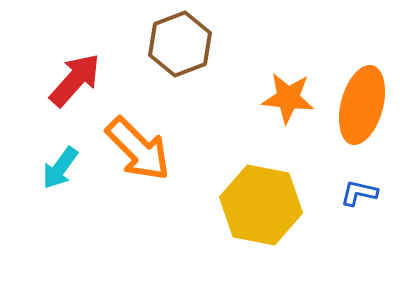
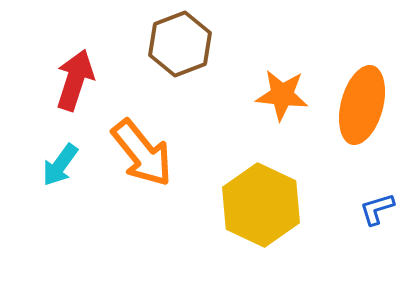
red arrow: rotated 24 degrees counterclockwise
orange star: moved 6 px left, 3 px up
orange arrow: moved 4 px right, 4 px down; rotated 6 degrees clockwise
cyan arrow: moved 3 px up
blue L-shape: moved 18 px right, 16 px down; rotated 30 degrees counterclockwise
yellow hexagon: rotated 14 degrees clockwise
